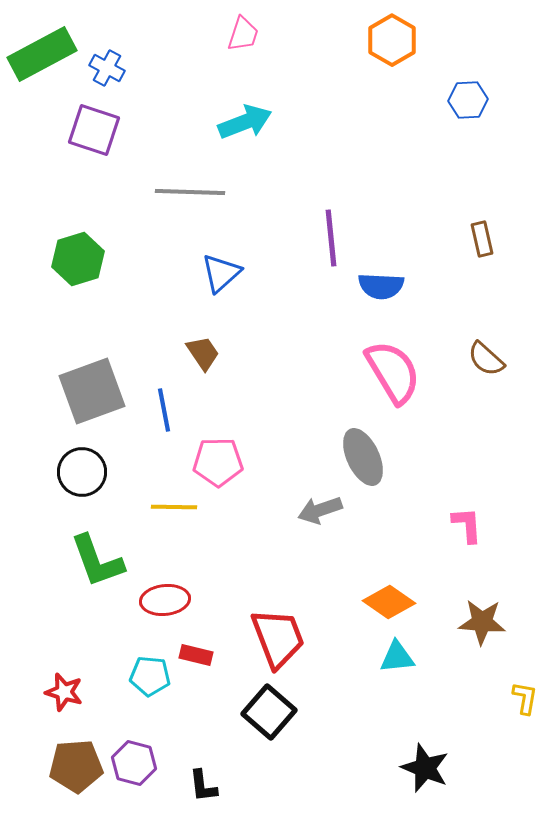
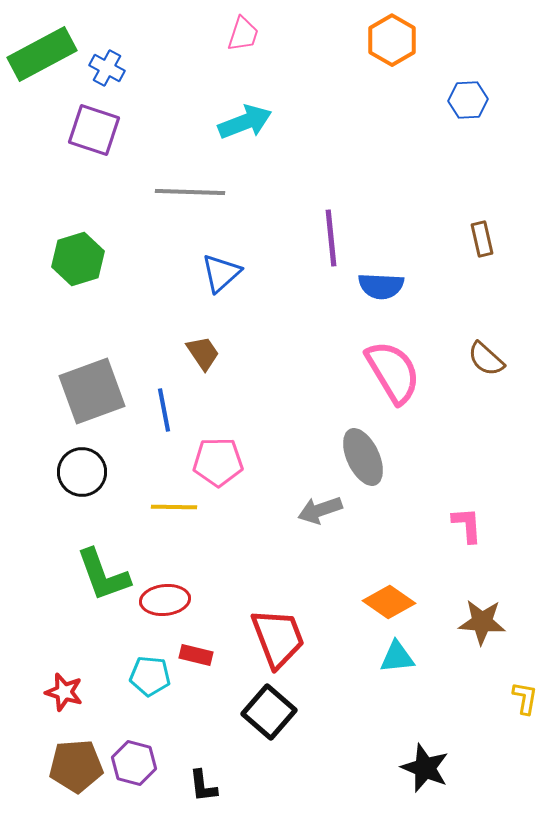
green L-shape: moved 6 px right, 14 px down
